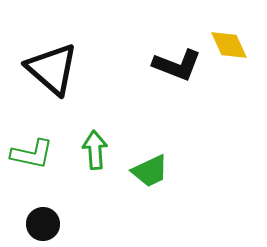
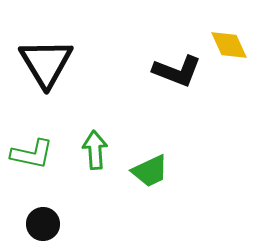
black L-shape: moved 6 px down
black triangle: moved 6 px left, 6 px up; rotated 18 degrees clockwise
